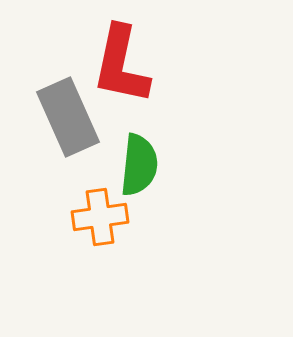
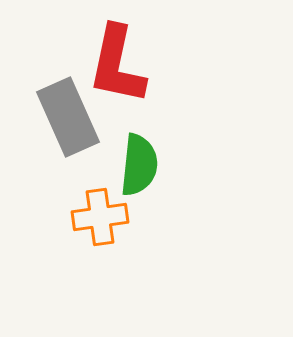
red L-shape: moved 4 px left
